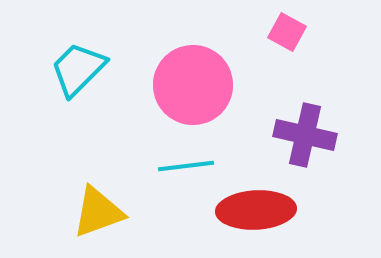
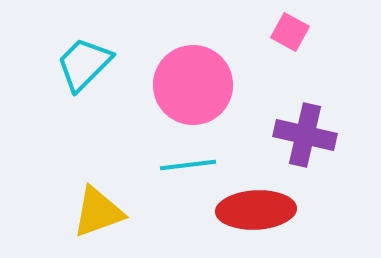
pink square: moved 3 px right
cyan trapezoid: moved 6 px right, 5 px up
cyan line: moved 2 px right, 1 px up
